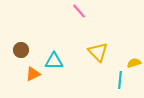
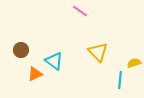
pink line: moved 1 px right; rotated 14 degrees counterclockwise
cyan triangle: rotated 36 degrees clockwise
orange triangle: moved 2 px right
